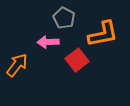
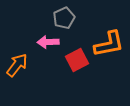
gray pentagon: rotated 20 degrees clockwise
orange L-shape: moved 6 px right, 10 px down
red square: rotated 10 degrees clockwise
